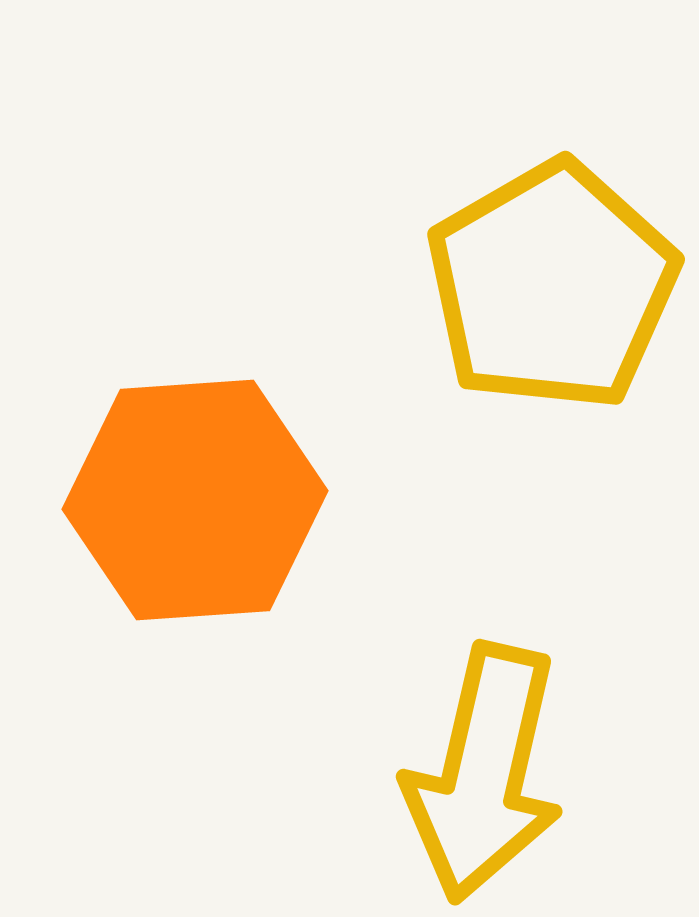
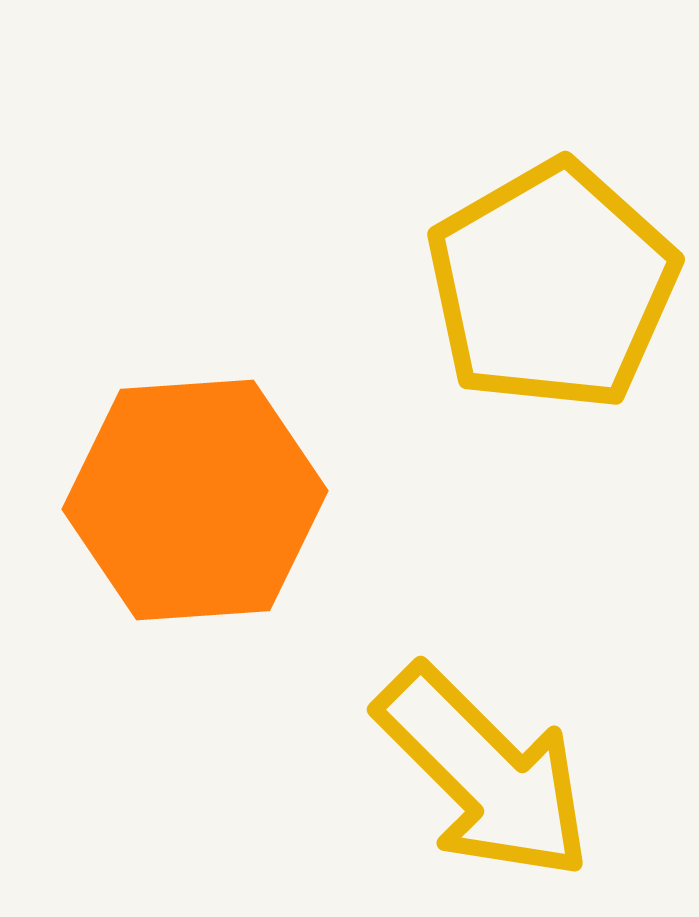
yellow arrow: rotated 58 degrees counterclockwise
